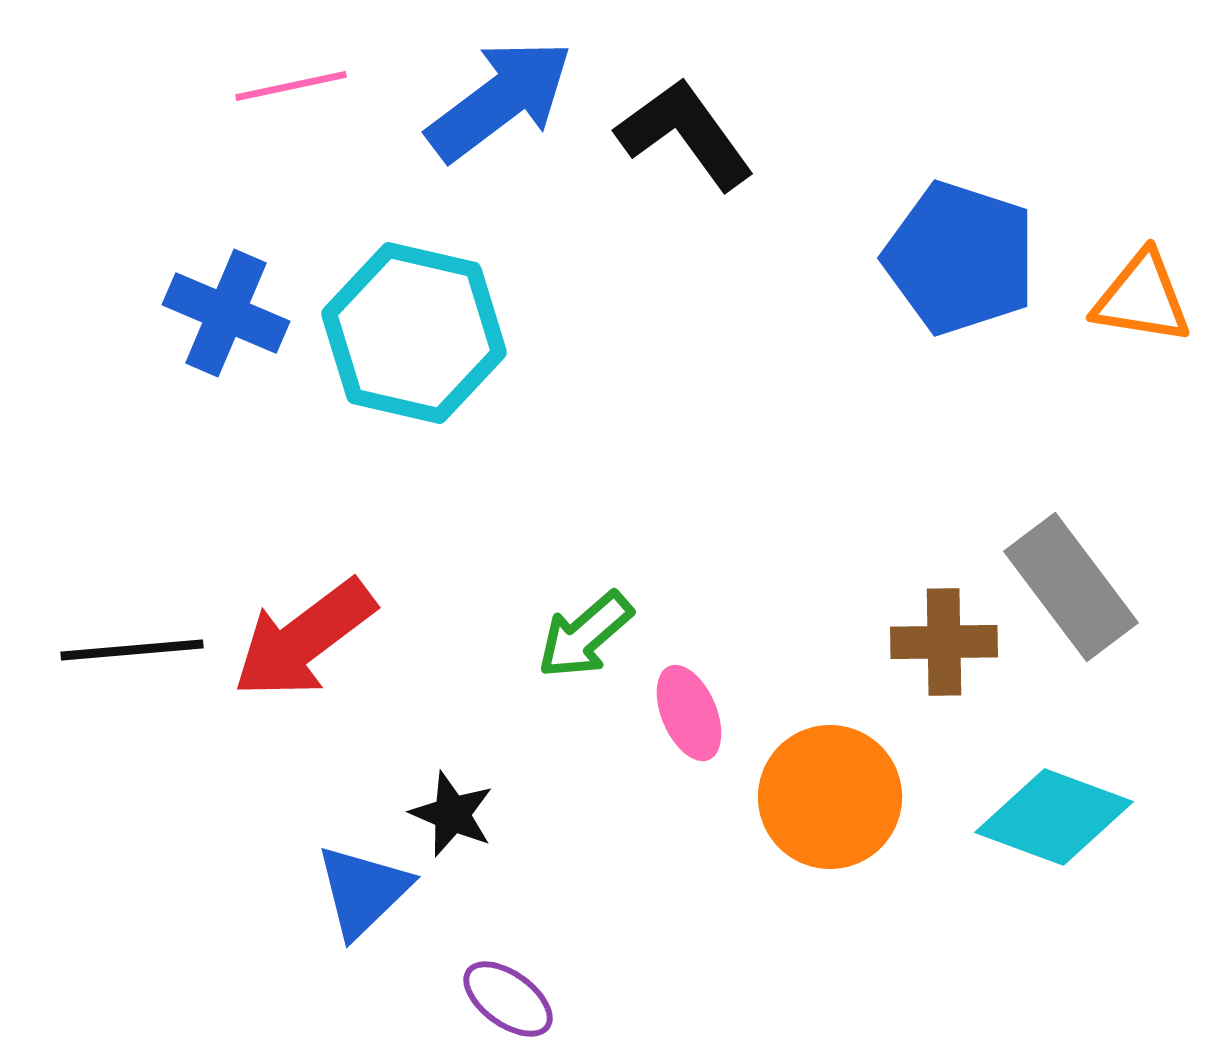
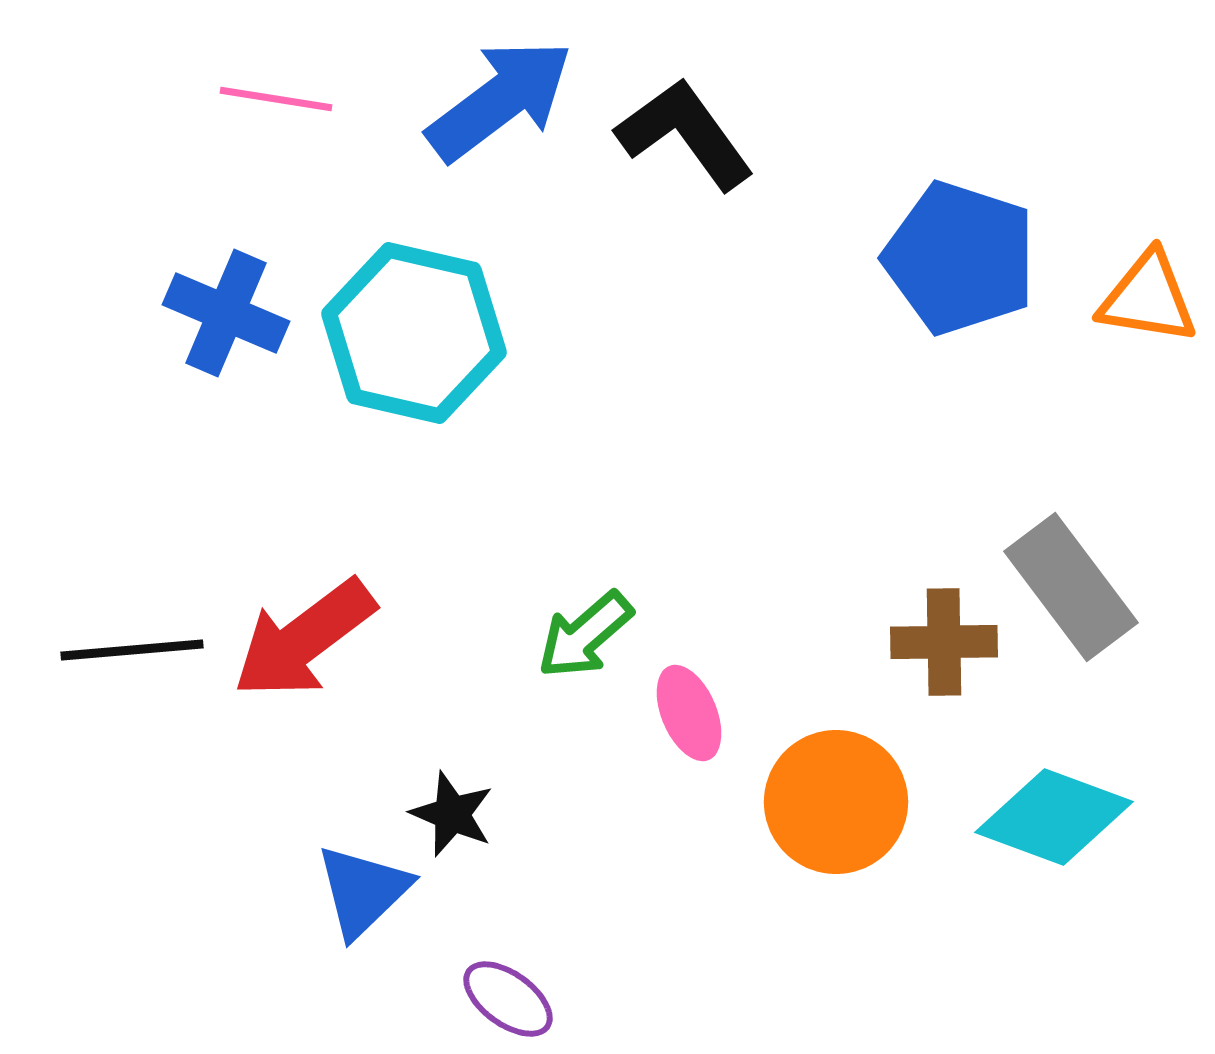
pink line: moved 15 px left, 13 px down; rotated 21 degrees clockwise
orange triangle: moved 6 px right
orange circle: moved 6 px right, 5 px down
